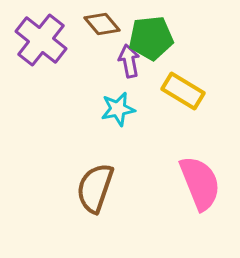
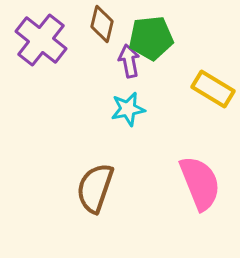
brown diamond: rotated 54 degrees clockwise
yellow rectangle: moved 30 px right, 2 px up
cyan star: moved 10 px right
